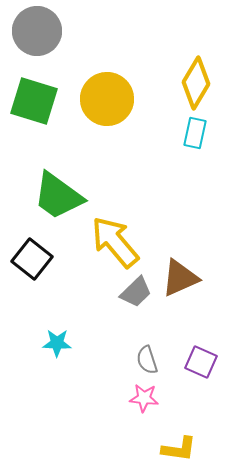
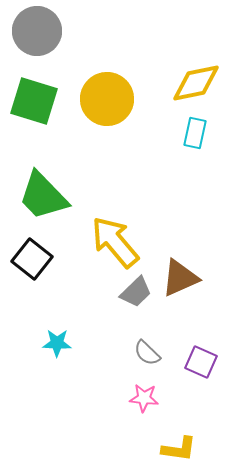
yellow diamond: rotated 48 degrees clockwise
green trapezoid: moved 15 px left; rotated 10 degrees clockwise
gray semicircle: moved 7 px up; rotated 28 degrees counterclockwise
